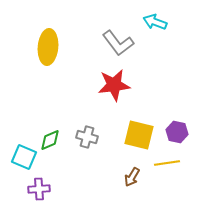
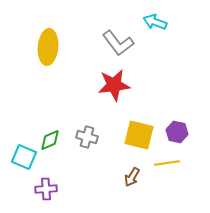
purple cross: moved 7 px right
